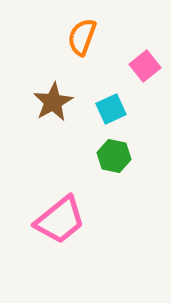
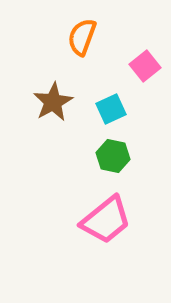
green hexagon: moved 1 px left
pink trapezoid: moved 46 px right
